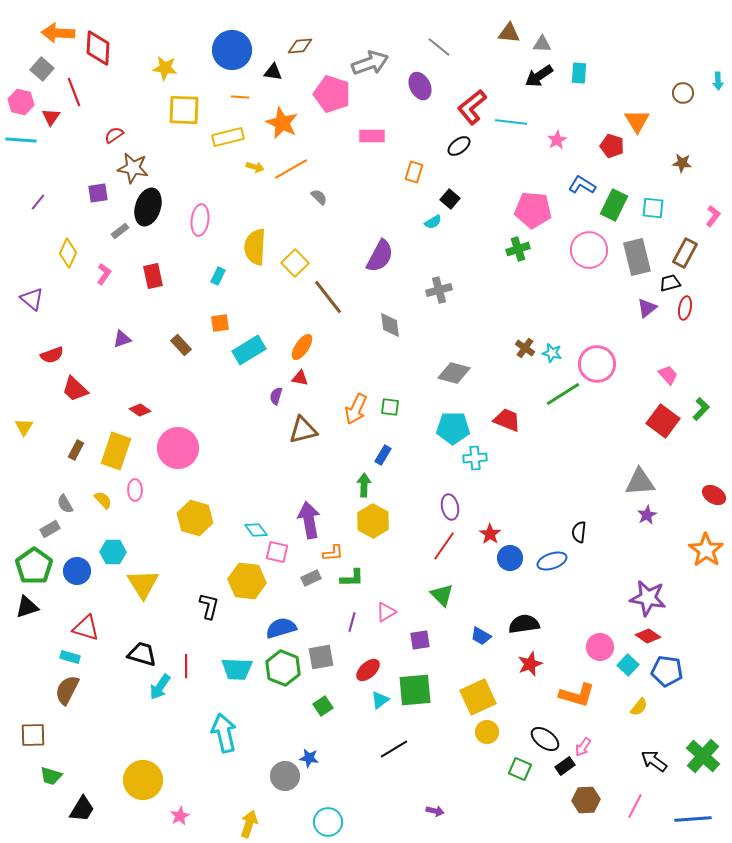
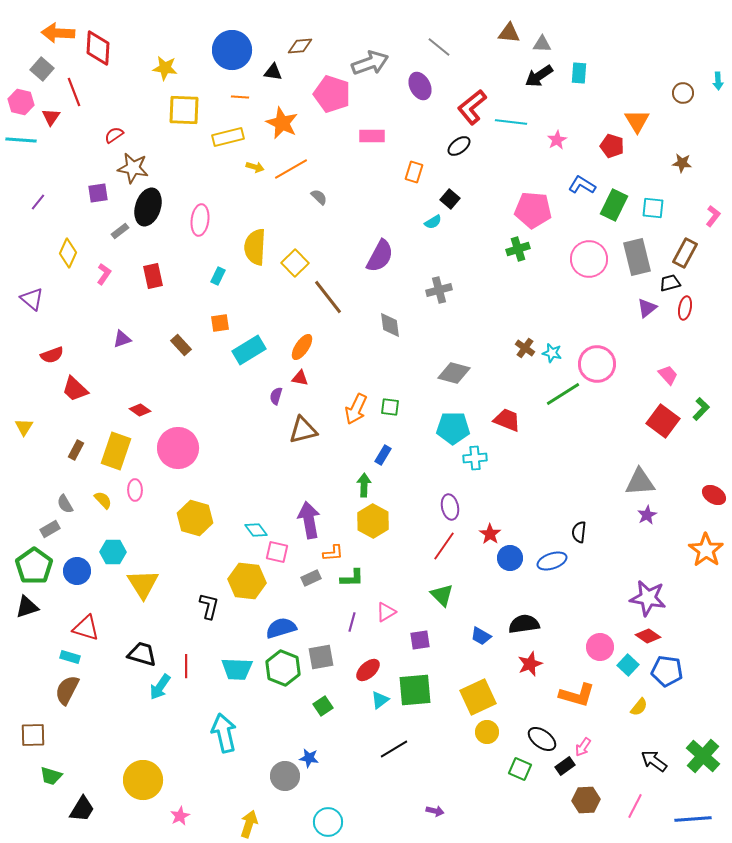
pink circle at (589, 250): moved 9 px down
black ellipse at (545, 739): moved 3 px left
